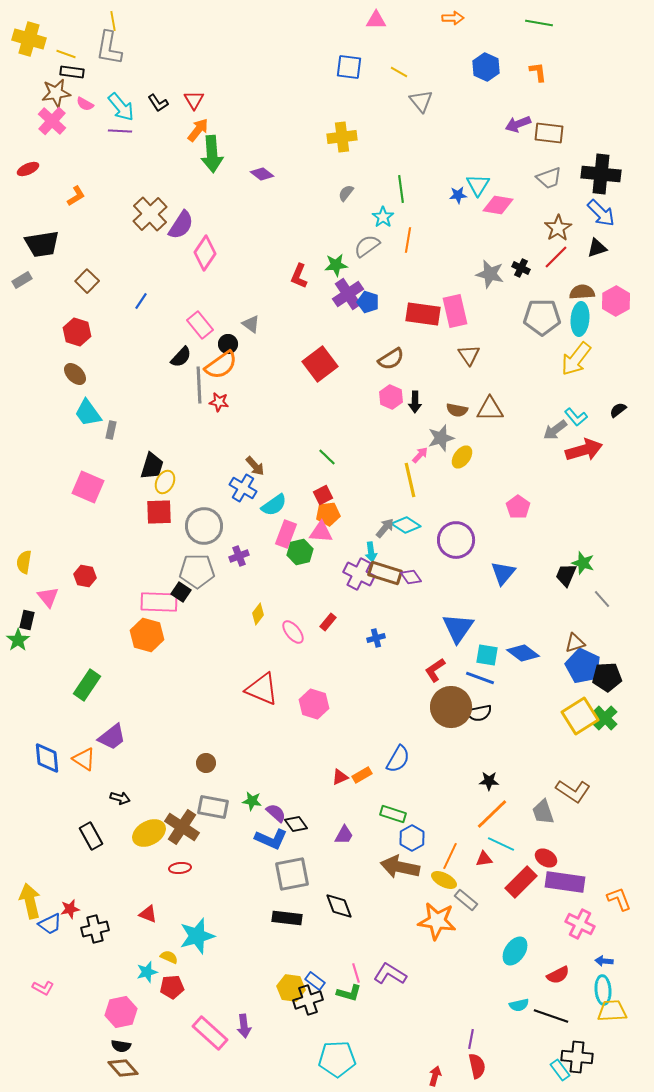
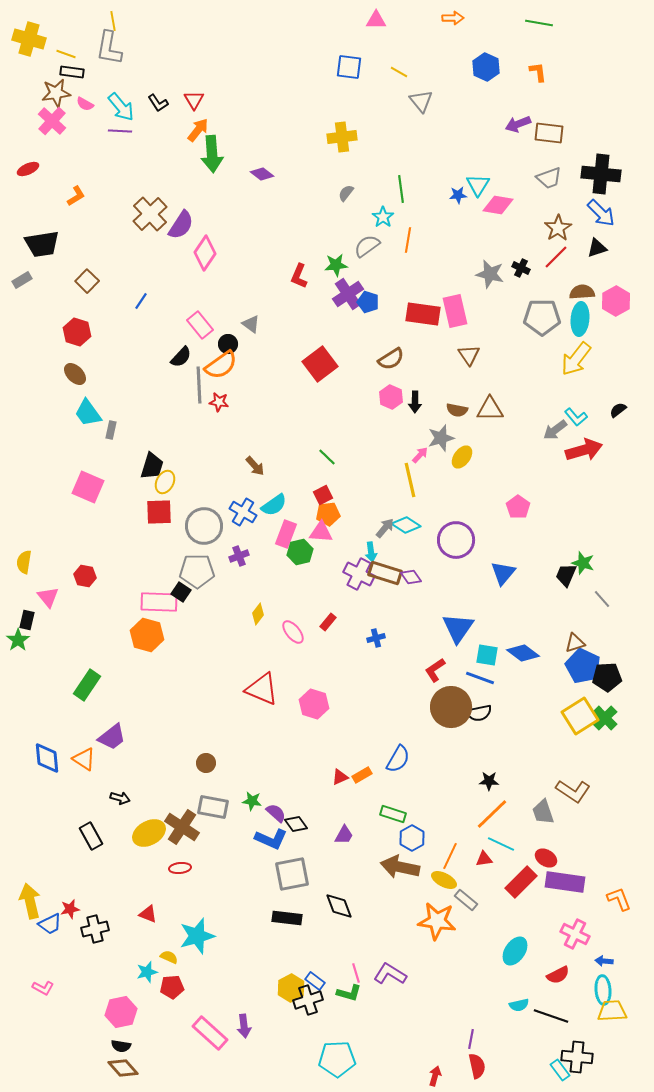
blue cross at (243, 488): moved 24 px down
pink cross at (580, 924): moved 5 px left, 10 px down
yellow hexagon at (291, 988): rotated 24 degrees clockwise
